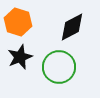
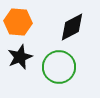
orange hexagon: rotated 12 degrees counterclockwise
